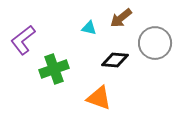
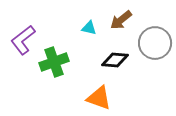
brown arrow: moved 2 px down
green cross: moved 7 px up
